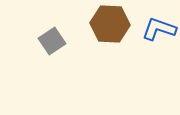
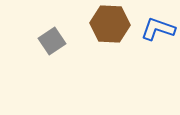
blue L-shape: moved 1 px left
